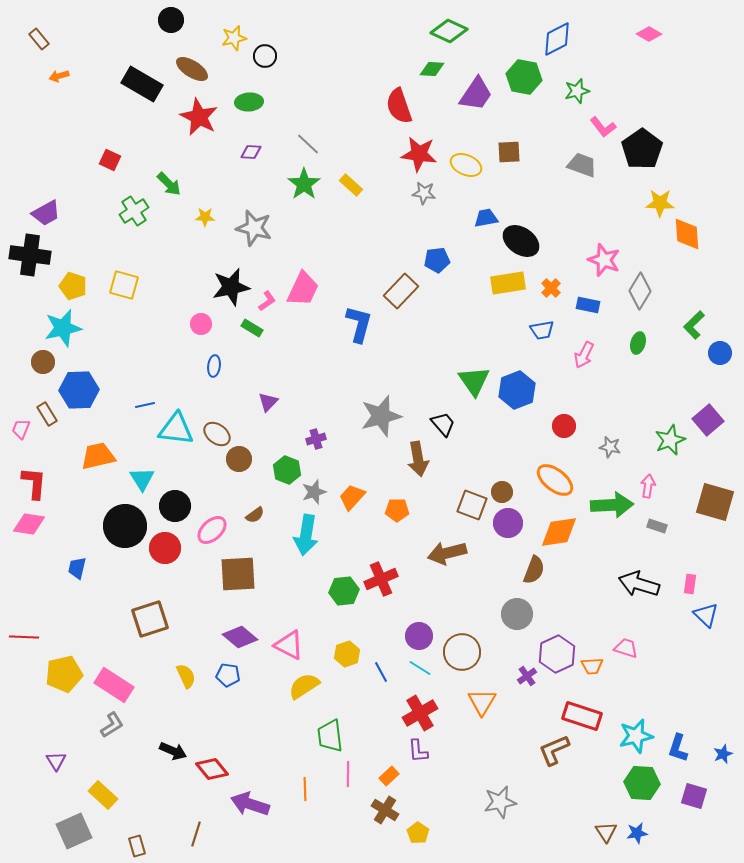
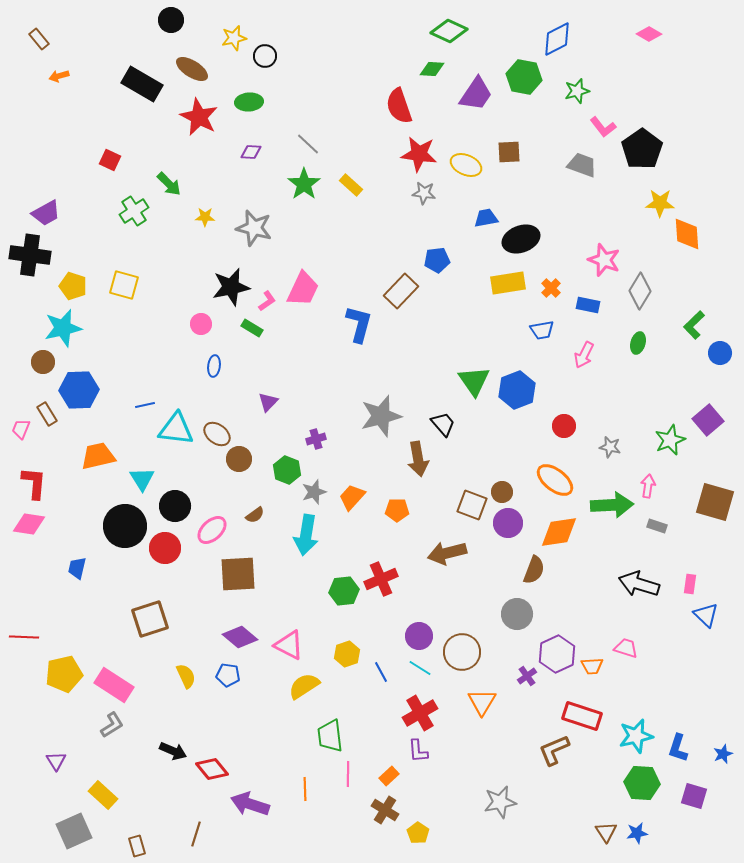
black ellipse at (521, 241): moved 2 px up; rotated 54 degrees counterclockwise
